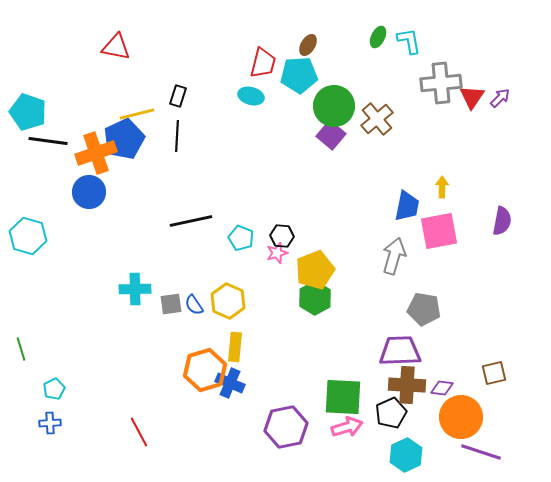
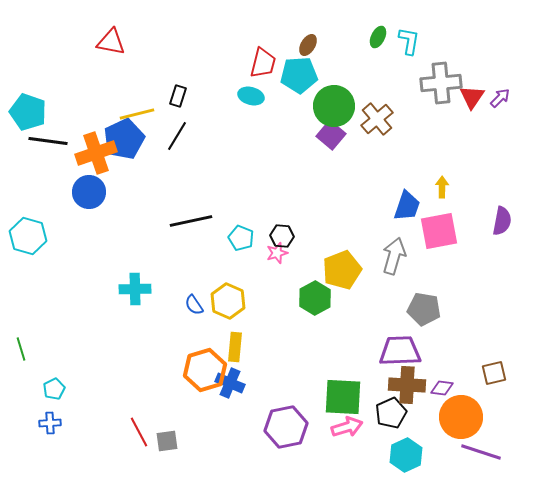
cyan L-shape at (409, 41): rotated 20 degrees clockwise
red triangle at (116, 47): moved 5 px left, 5 px up
black line at (177, 136): rotated 28 degrees clockwise
blue trapezoid at (407, 206): rotated 8 degrees clockwise
yellow pentagon at (315, 270): moved 27 px right
gray square at (171, 304): moved 4 px left, 137 px down
